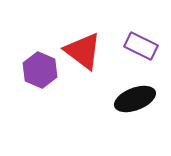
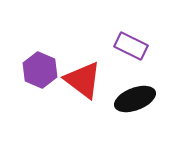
purple rectangle: moved 10 px left
red triangle: moved 29 px down
